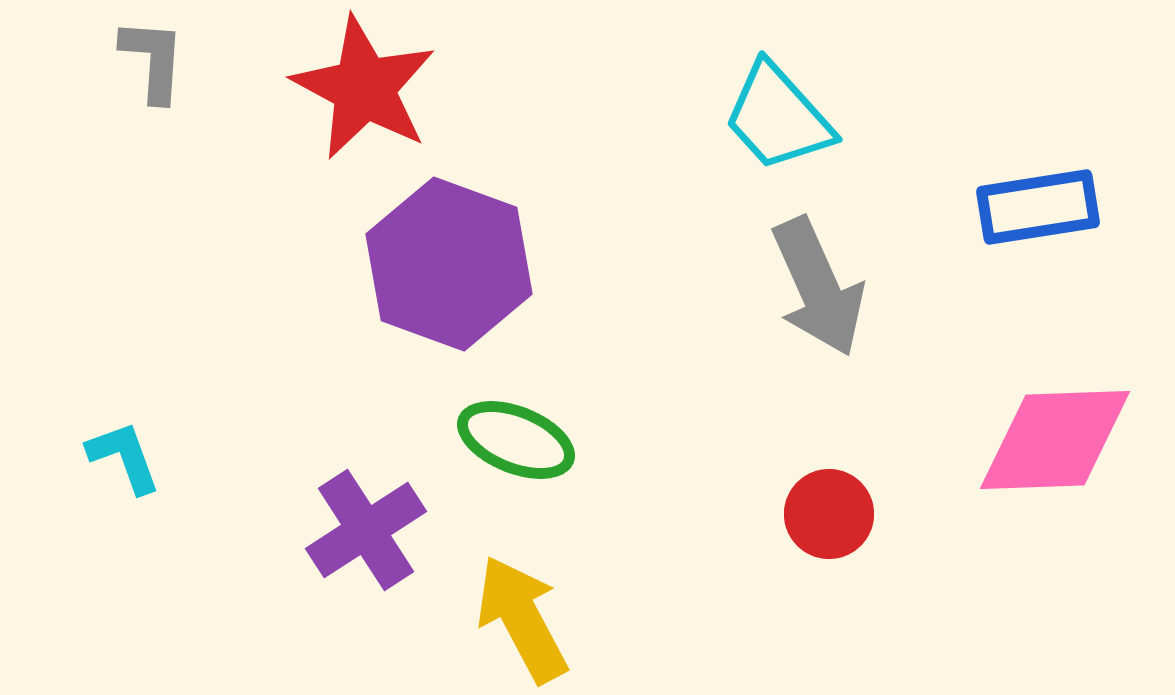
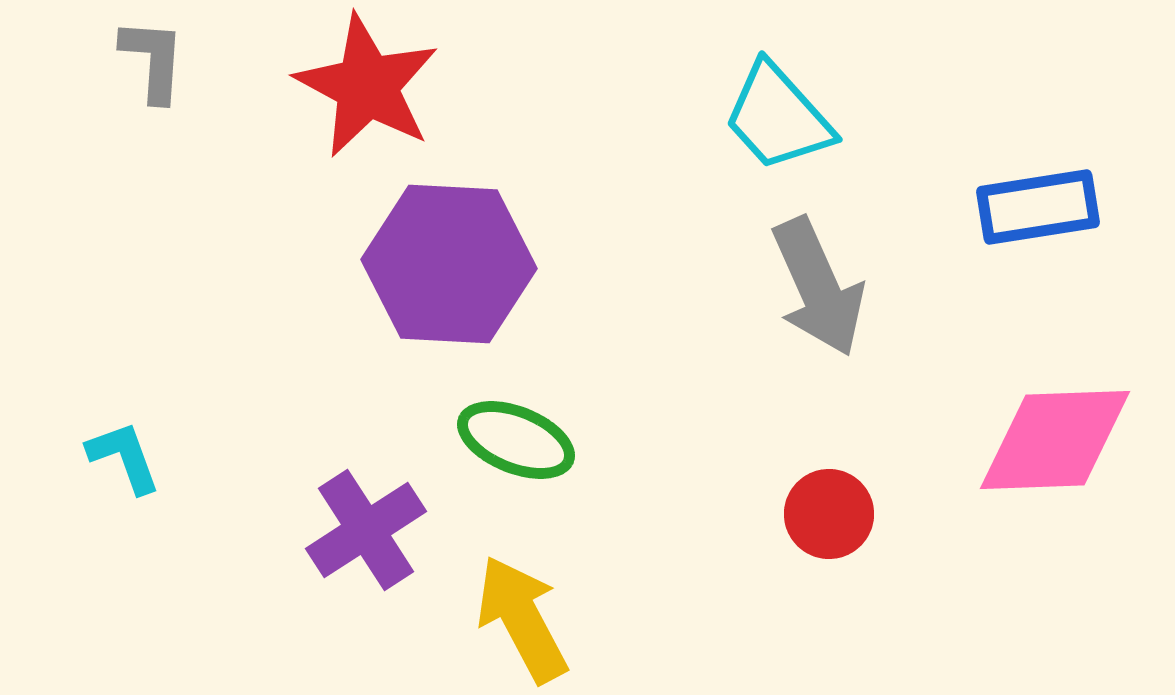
red star: moved 3 px right, 2 px up
purple hexagon: rotated 17 degrees counterclockwise
